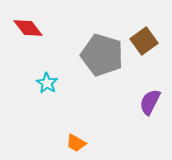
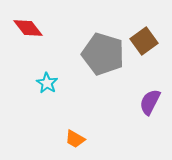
gray pentagon: moved 1 px right, 1 px up
orange trapezoid: moved 1 px left, 4 px up
